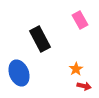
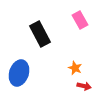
black rectangle: moved 5 px up
orange star: moved 1 px left, 1 px up; rotated 16 degrees counterclockwise
blue ellipse: rotated 40 degrees clockwise
